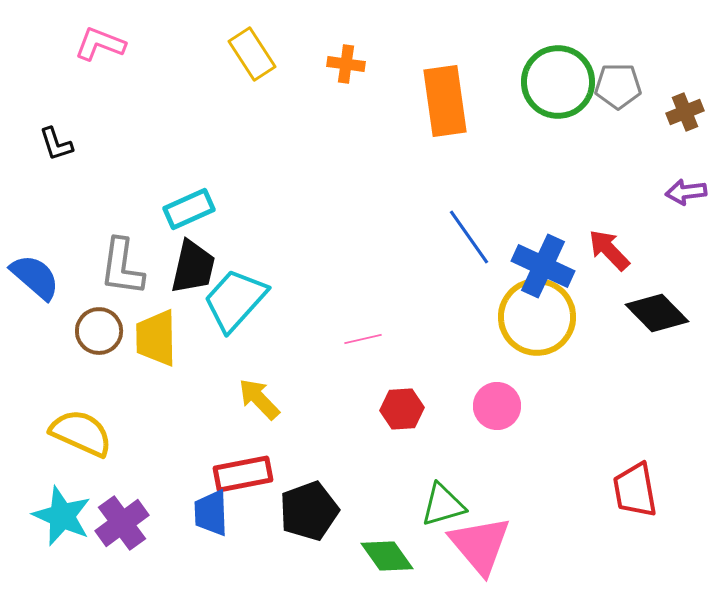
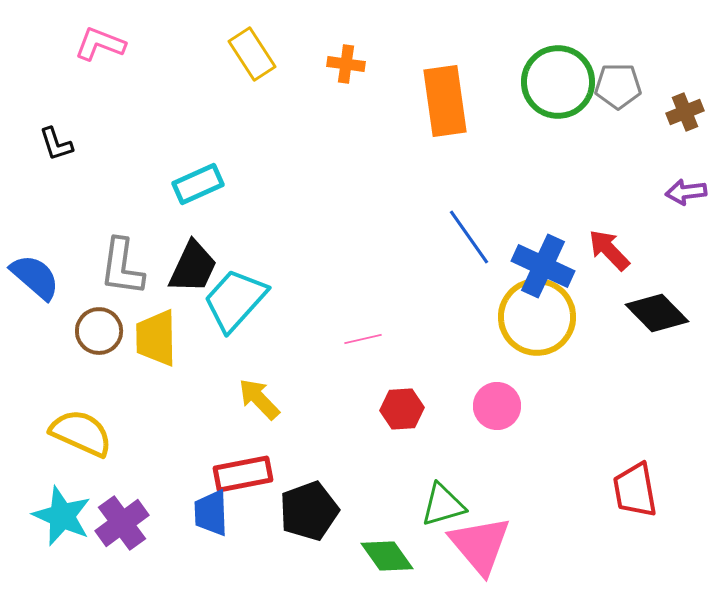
cyan rectangle: moved 9 px right, 25 px up
black trapezoid: rotated 12 degrees clockwise
